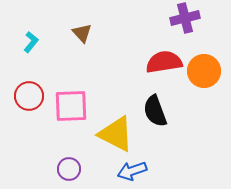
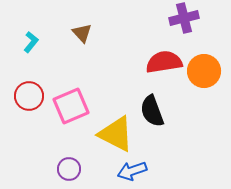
purple cross: moved 1 px left
pink square: rotated 21 degrees counterclockwise
black semicircle: moved 3 px left
